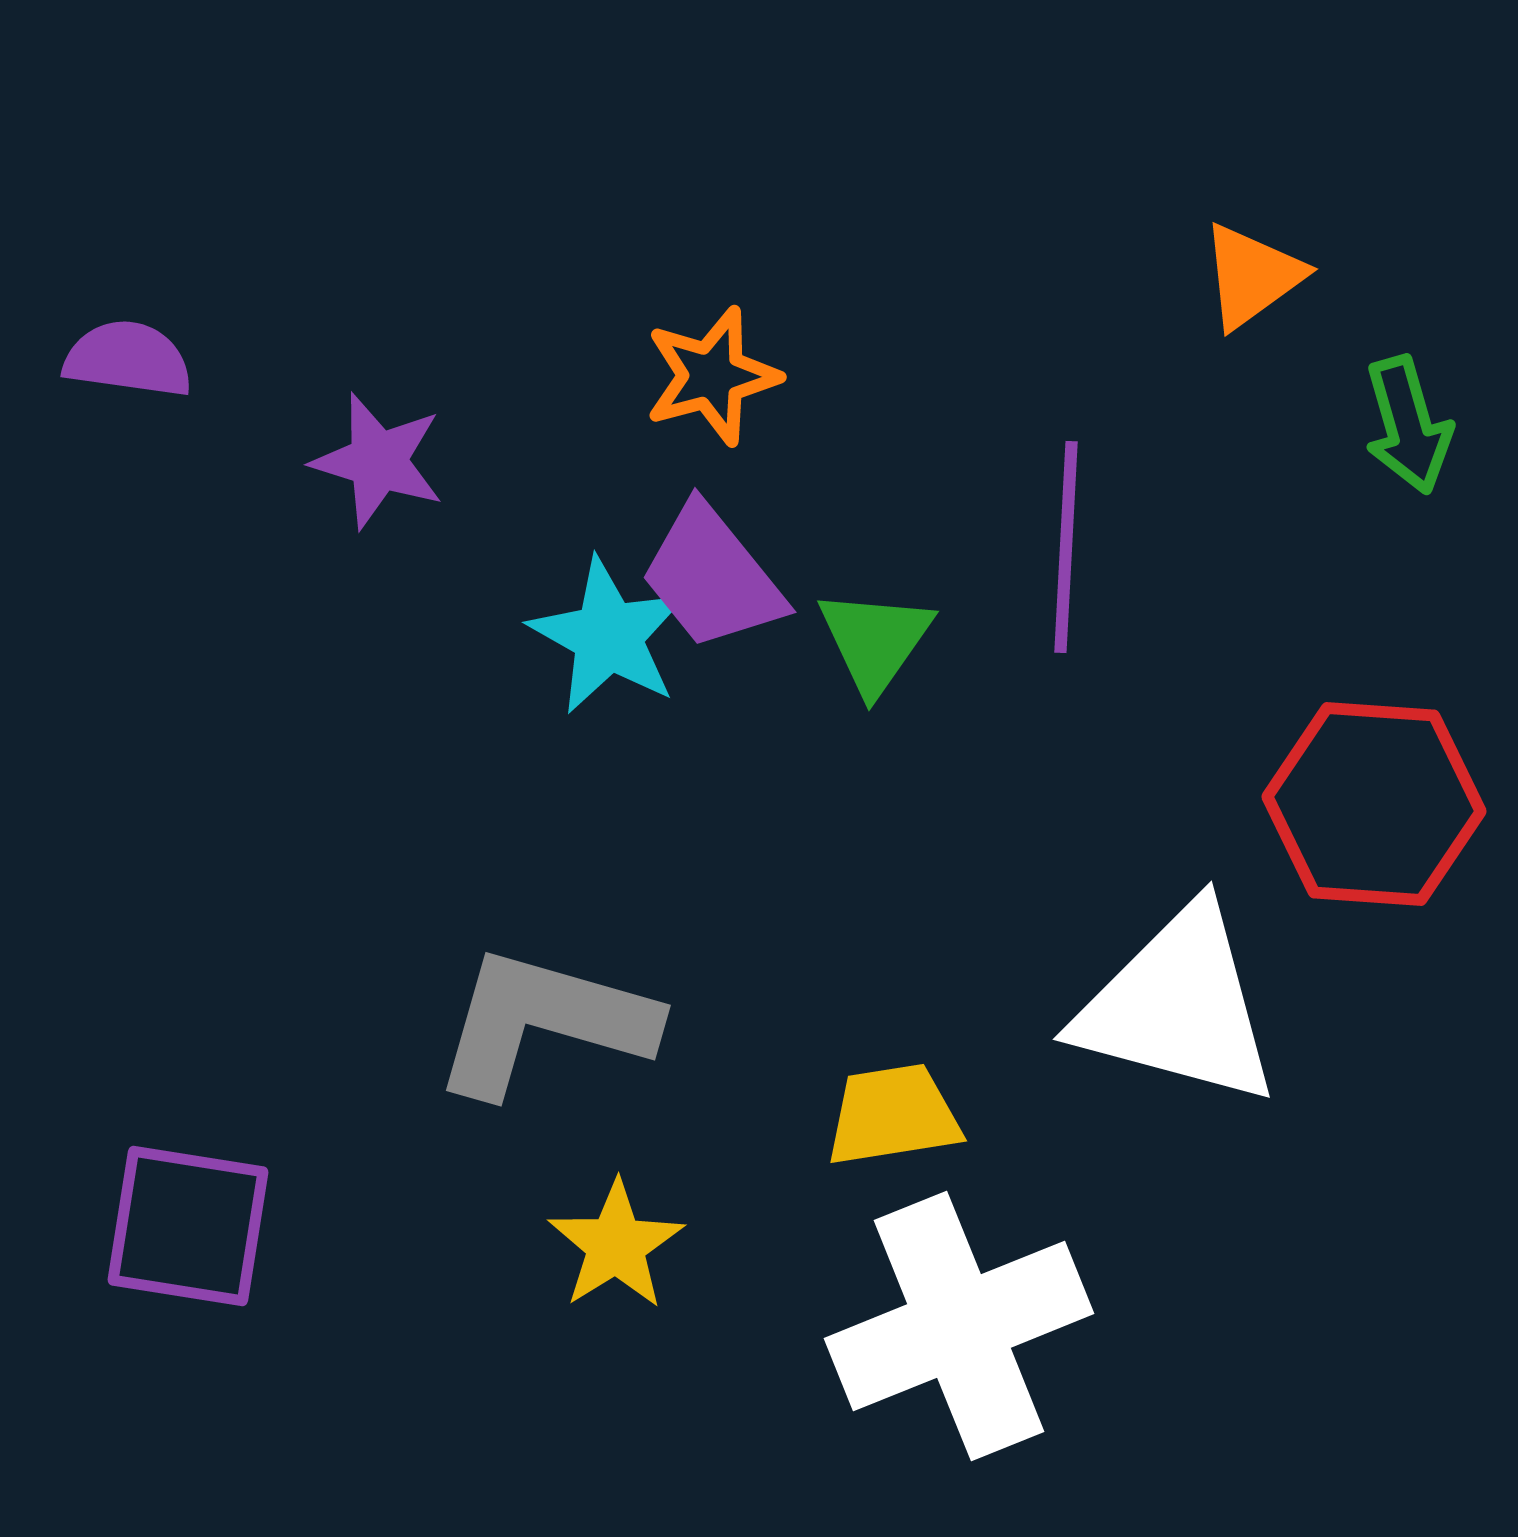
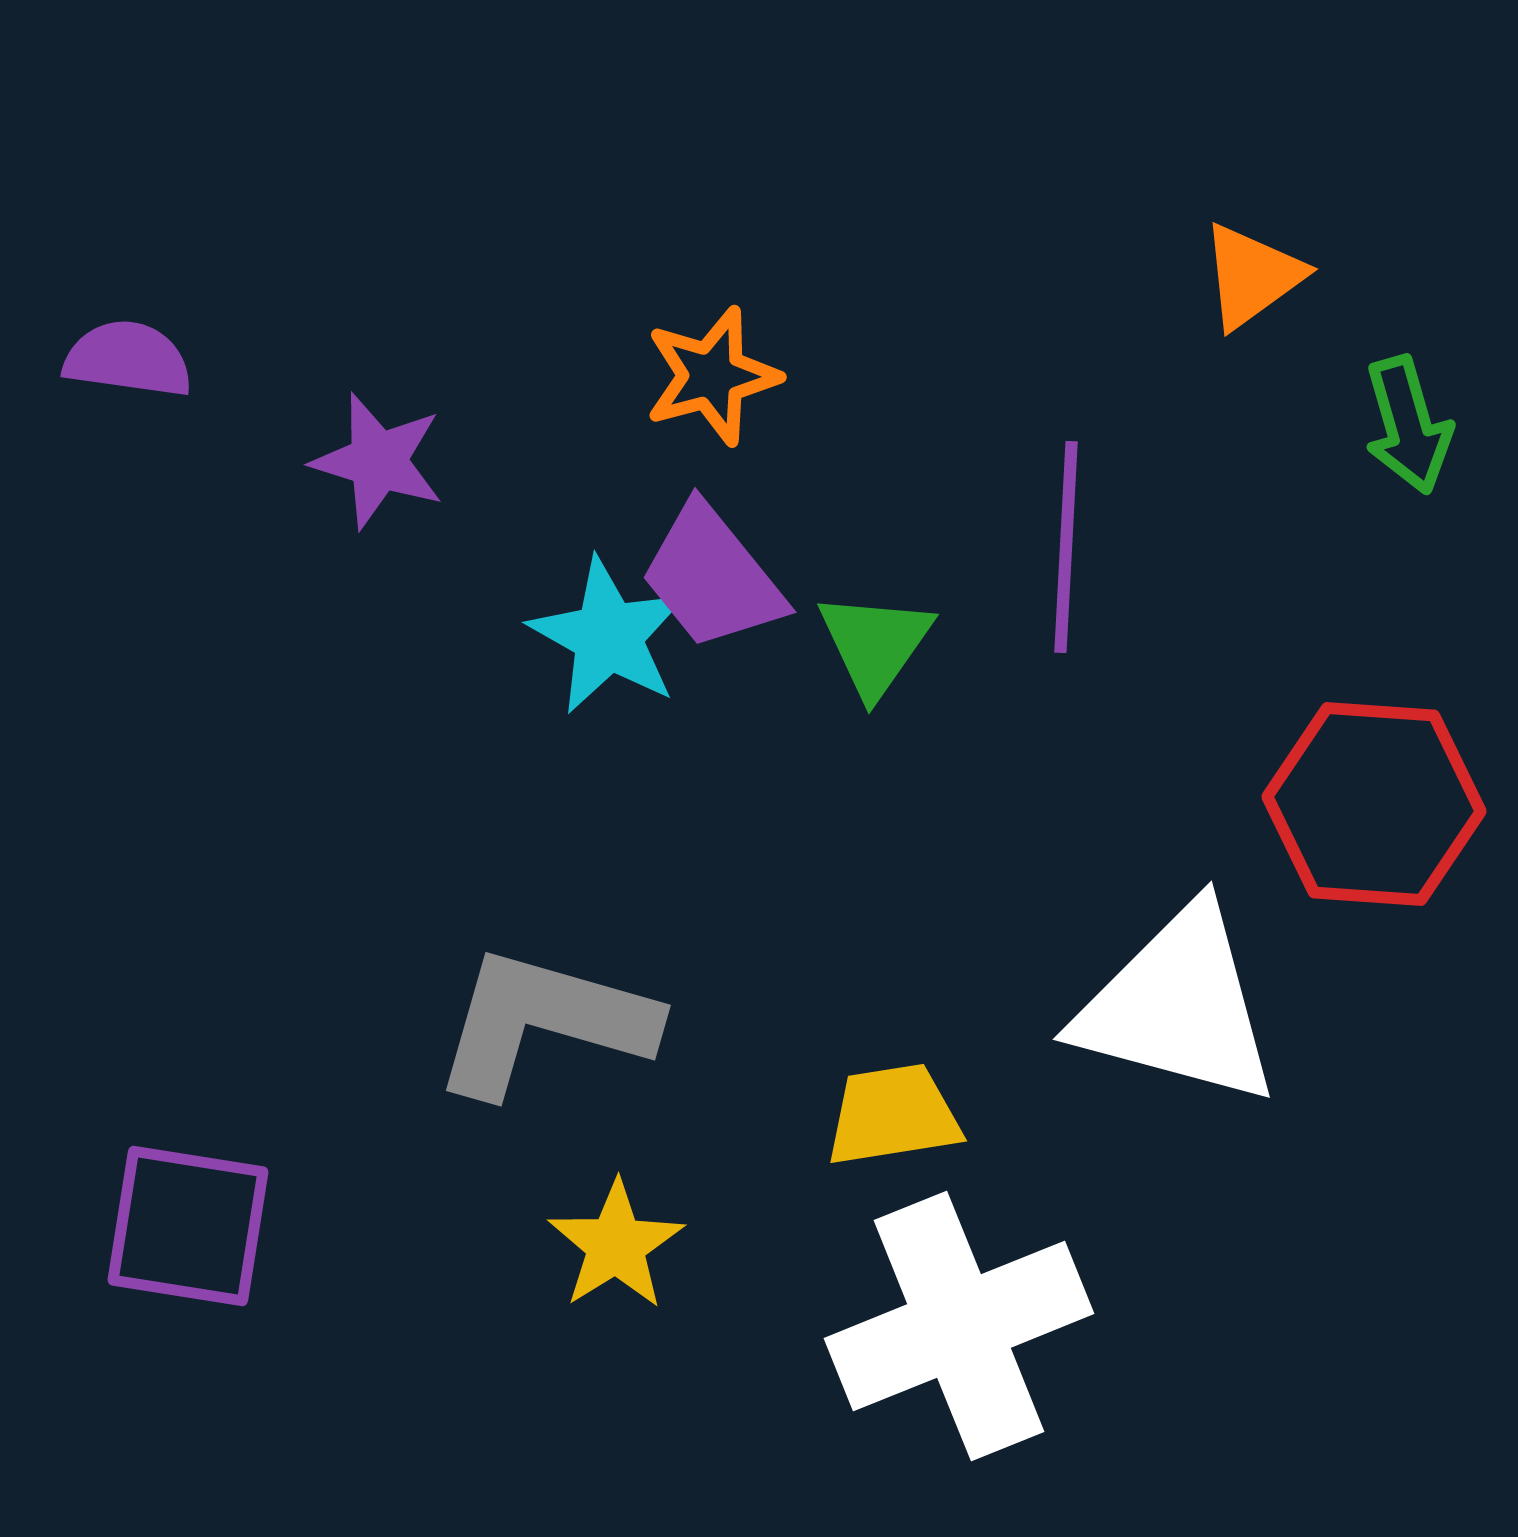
green triangle: moved 3 px down
